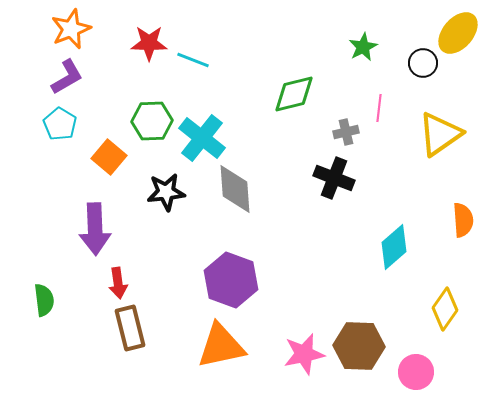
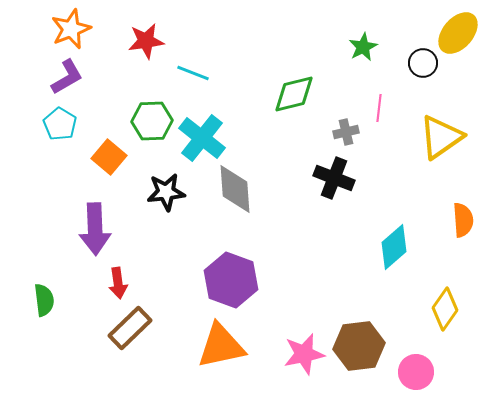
red star: moved 3 px left, 2 px up; rotated 9 degrees counterclockwise
cyan line: moved 13 px down
yellow triangle: moved 1 px right, 3 px down
brown rectangle: rotated 60 degrees clockwise
brown hexagon: rotated 9 degrees counterclockwise
